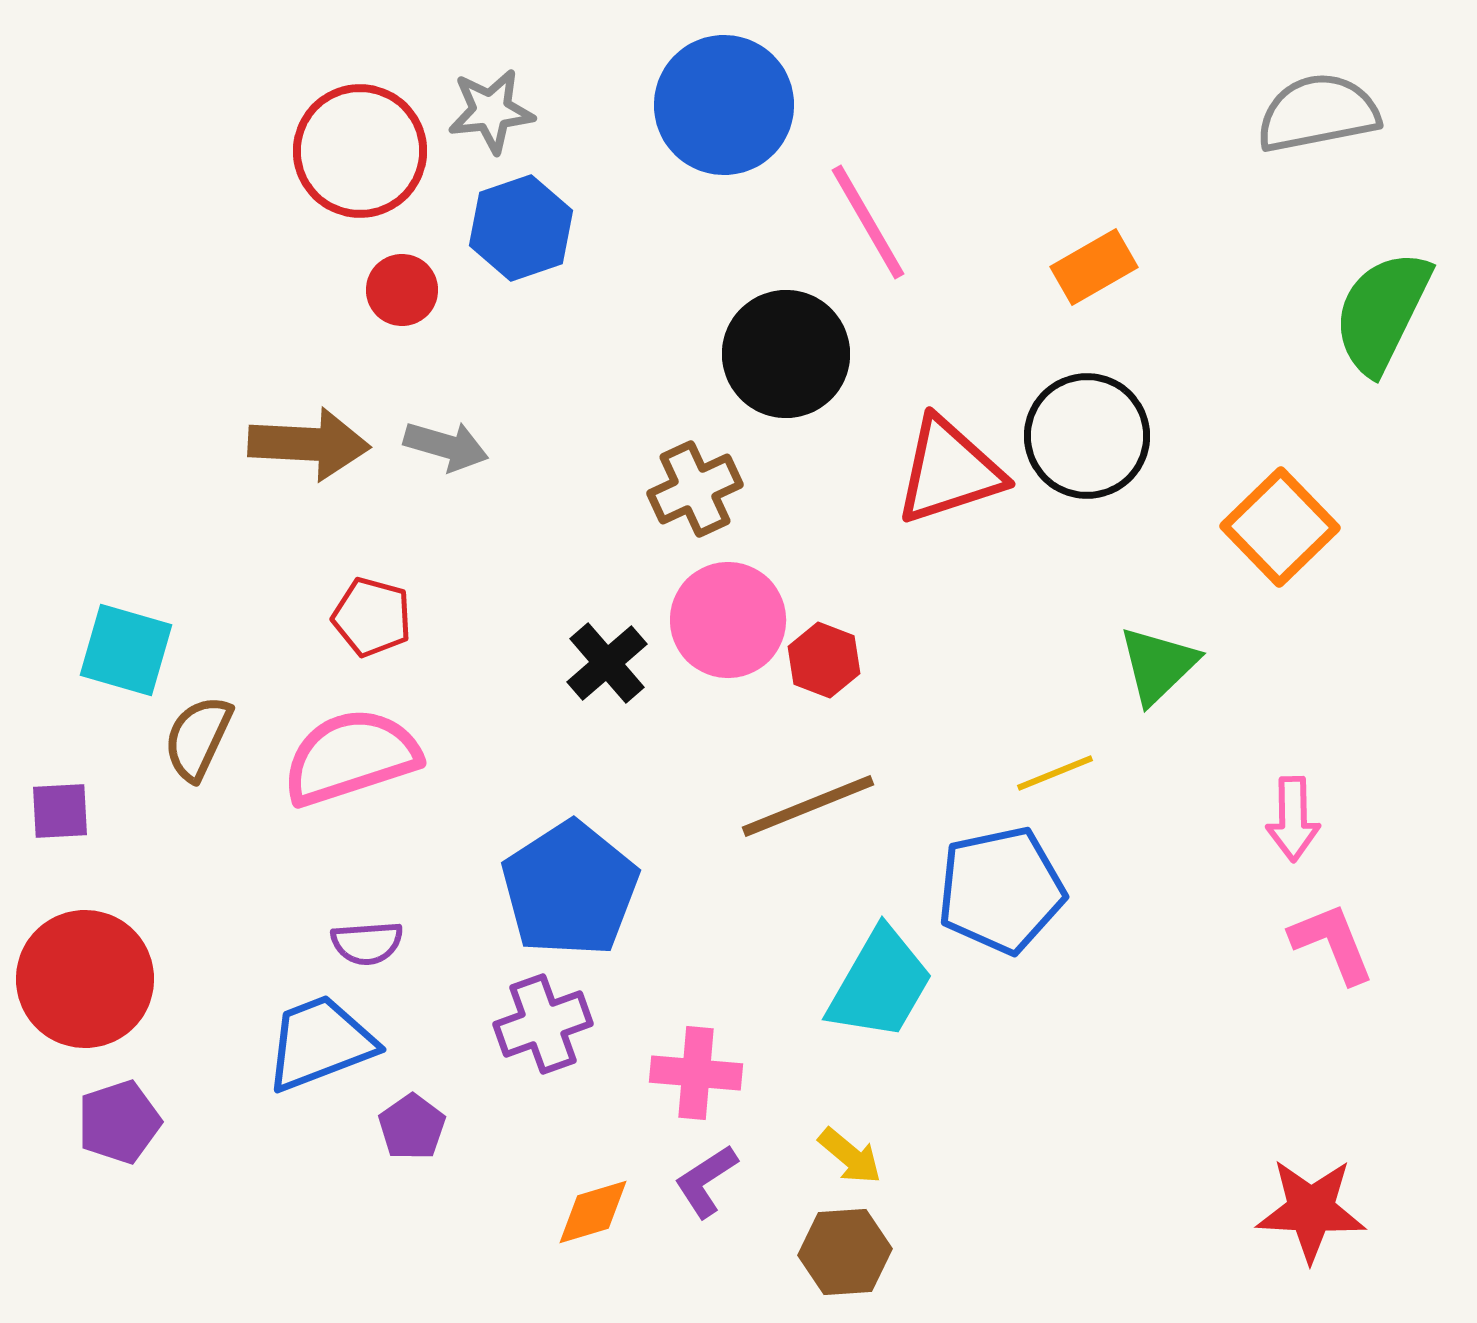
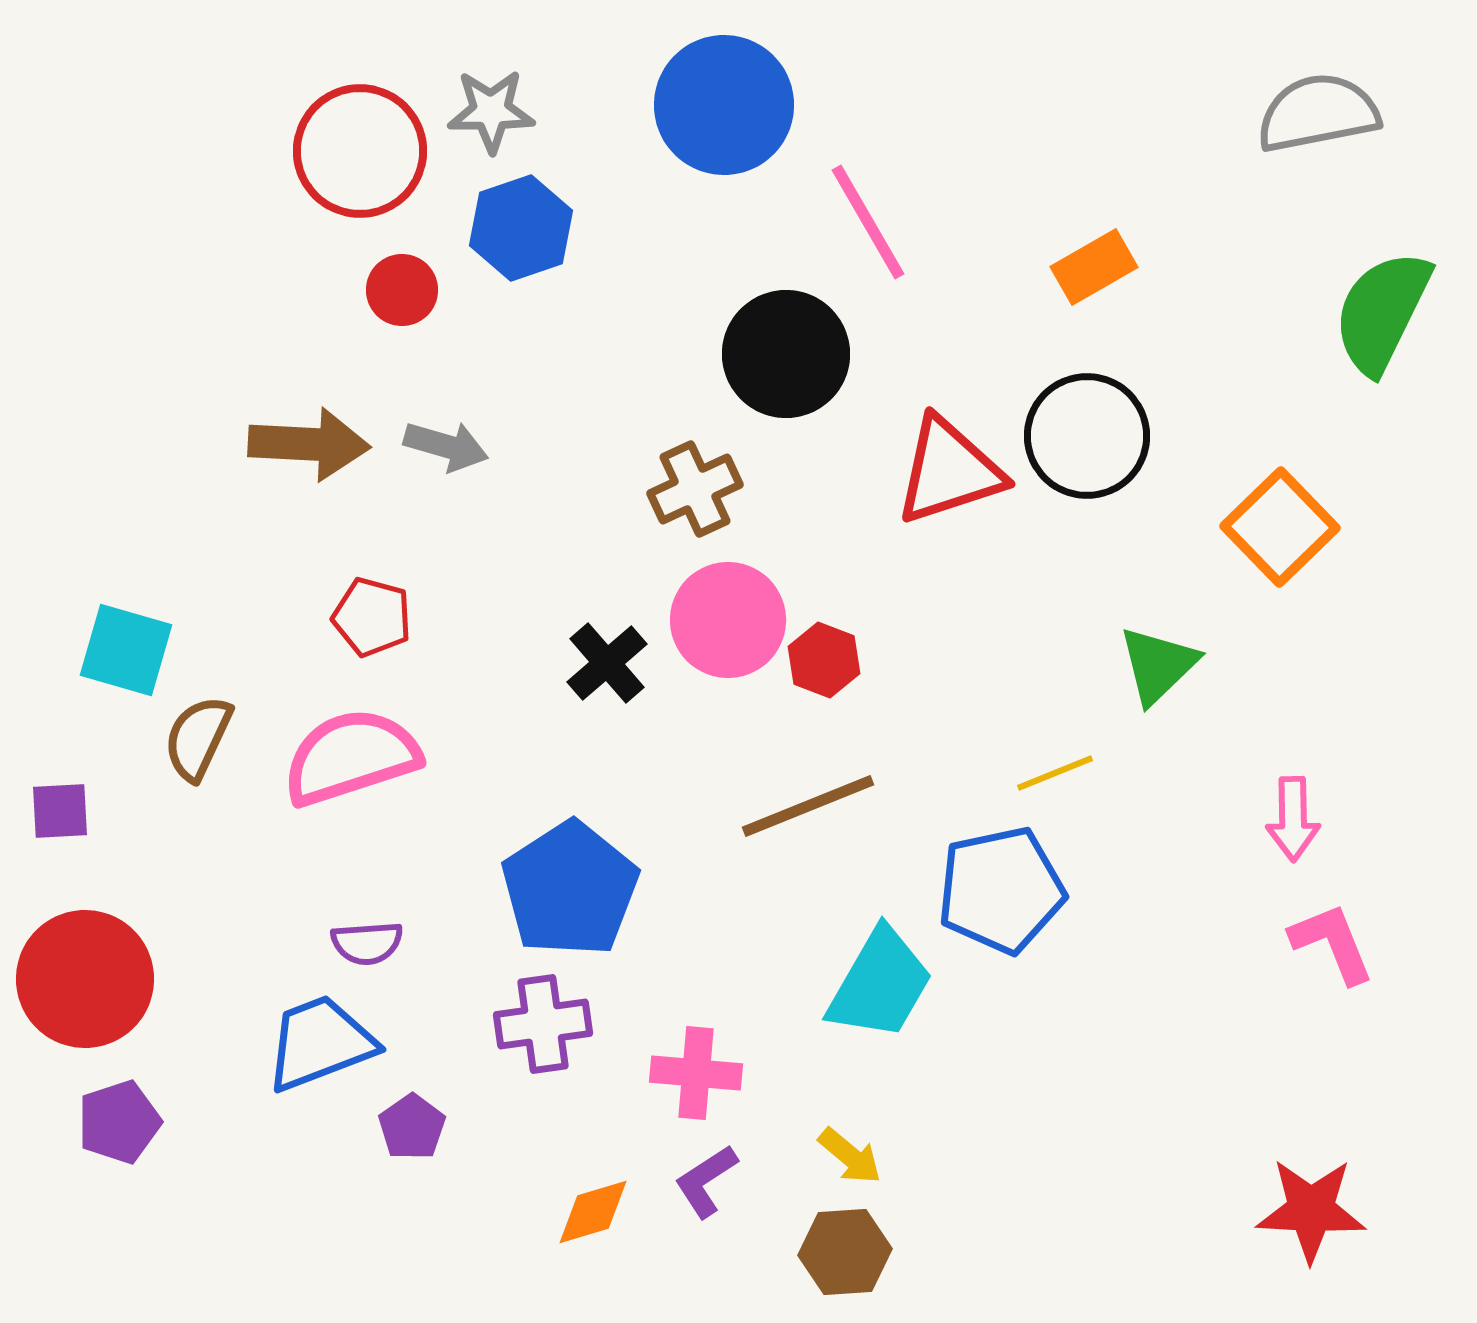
gray star at (491, 111): rotated 6 degrees clockwise
purple cross at (543, 1024): rotated 12 degrees clockwise
